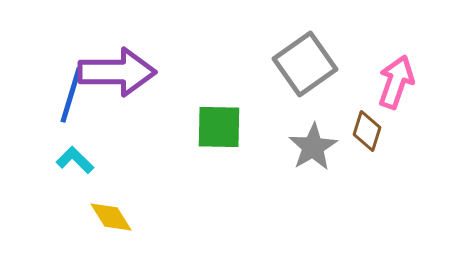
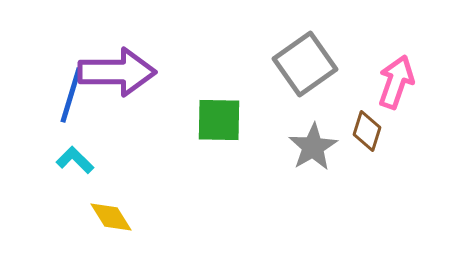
green square: moved 7 px up
